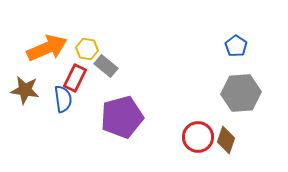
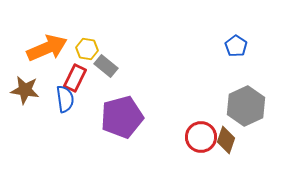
gray hexagon: moved 5 px right, 13 px down; rotated 21 degrees counterclockwise
blue semicircle: moved 2 px right
red circle: moved 3 px right
